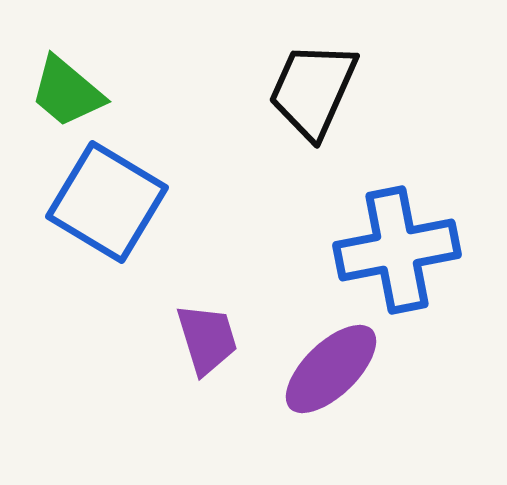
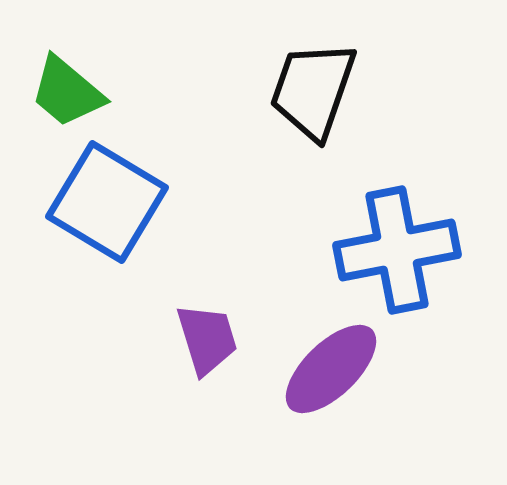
black trapezoid: rotated 5 degrees counterclockwise
